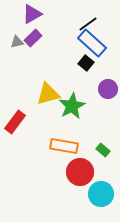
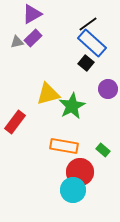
cyan circle: moved 28 px left, 4 px up
